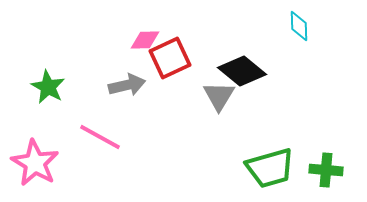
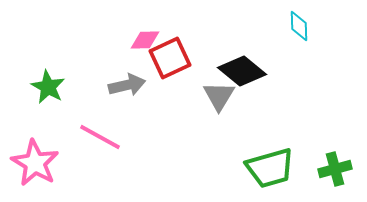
green cross: moved 9 px right, 1 px up; rotated 20 degrees counterclockwise
